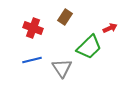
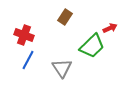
red cross: moved 9 px left, 7 px down
green trapezoid: moved 3 px right, 1 px up
blue line: moved 4 px left; rotated 48 degrees counterclockwise
